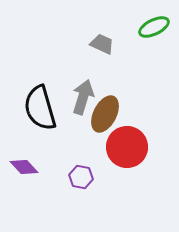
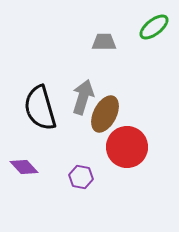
green ellipse: rotated 12 degrees counterclockwise
gray trapezoid: moved 2 px right, 2 px up; rotated 25 degrees counterclockwise
